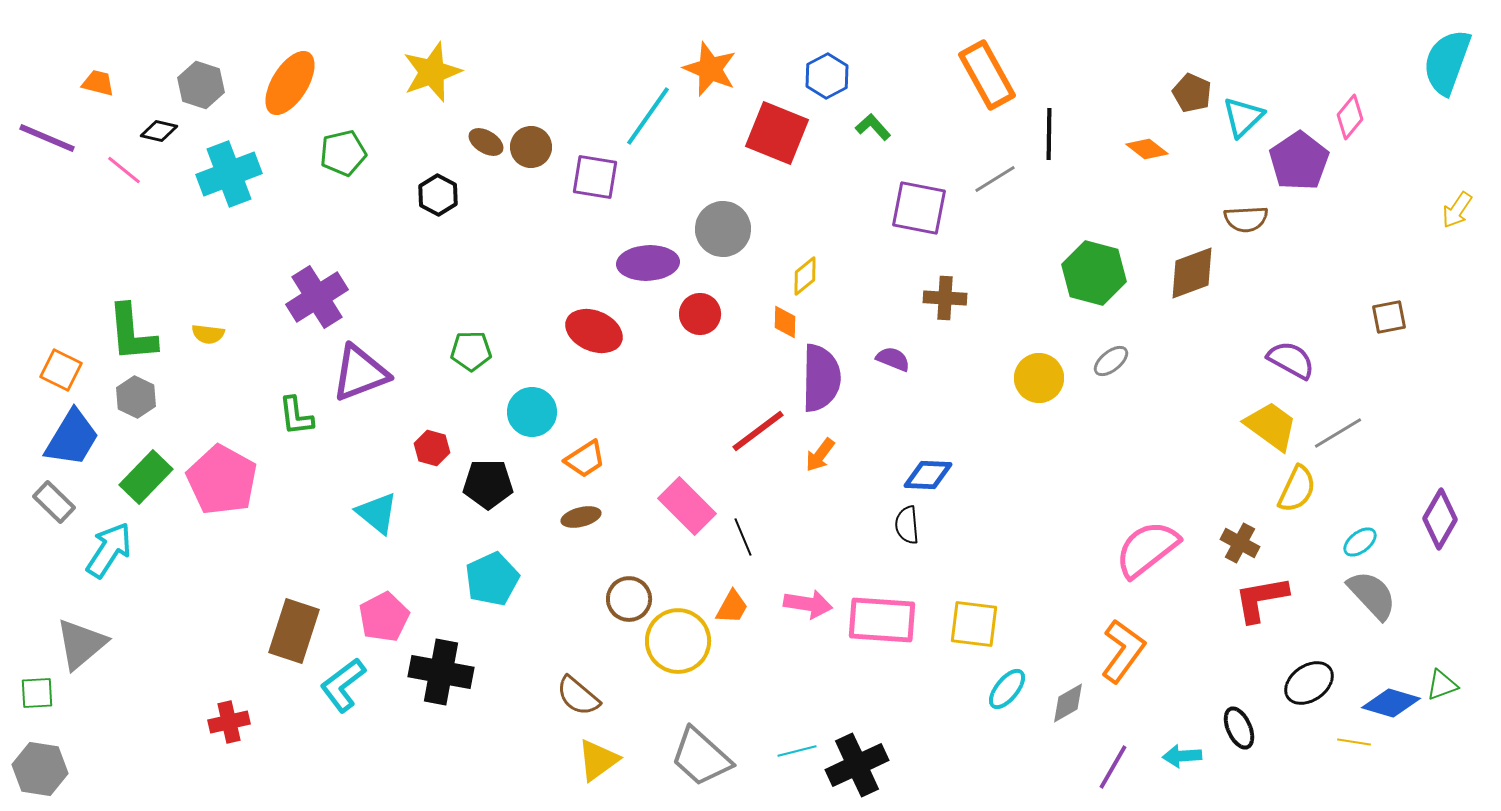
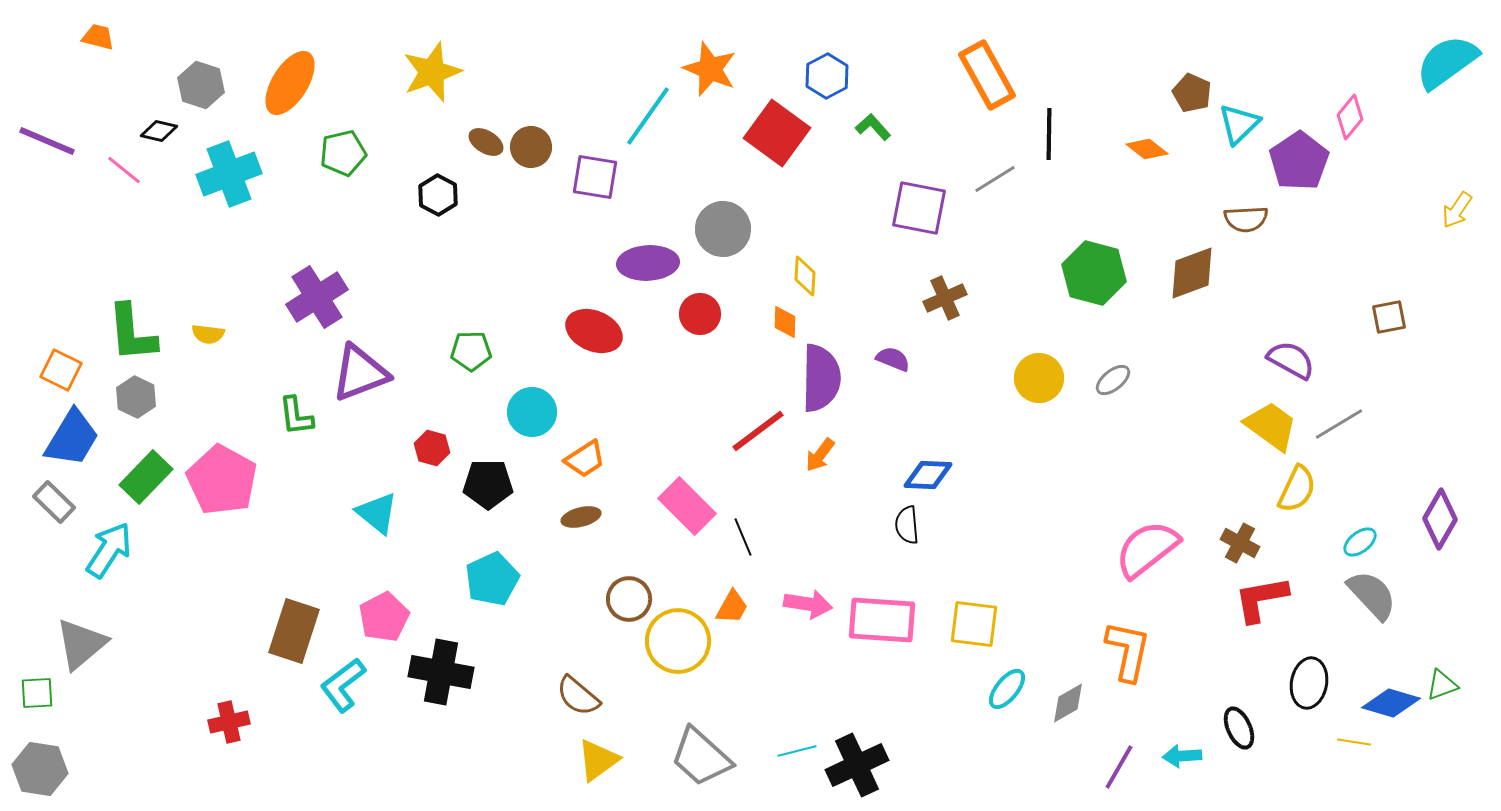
cyan semicircle at (1447, 62): rotated 34 degrees clockwise
orange trapezoid at (98, 83): moved 46 px up
cyan triangle at (1243, 117): moved 4 px left, 7 px down
red square at (777, 133): rotated 14 degrees clockwise
purple line at (47, 138): moved 3 px down
yellow diamond at (805, 276): rotated 48 degrees counterclockwise
brown cross at (945, 298): rotated 27 degrees counterclockwise
gray ellipse at (1111, 361): moved 2 px right, 19 px down
gray line at (1338, 433): moved 1 px right, 9 px up
orange L-shape at (1123, 651): moved 5 px right; rotated 24 degrees counterclockwise
black ellipse at (1309, 683): rotated 45 degrees counterclockwise
purple line at (1113, 767): moved 6 px right
